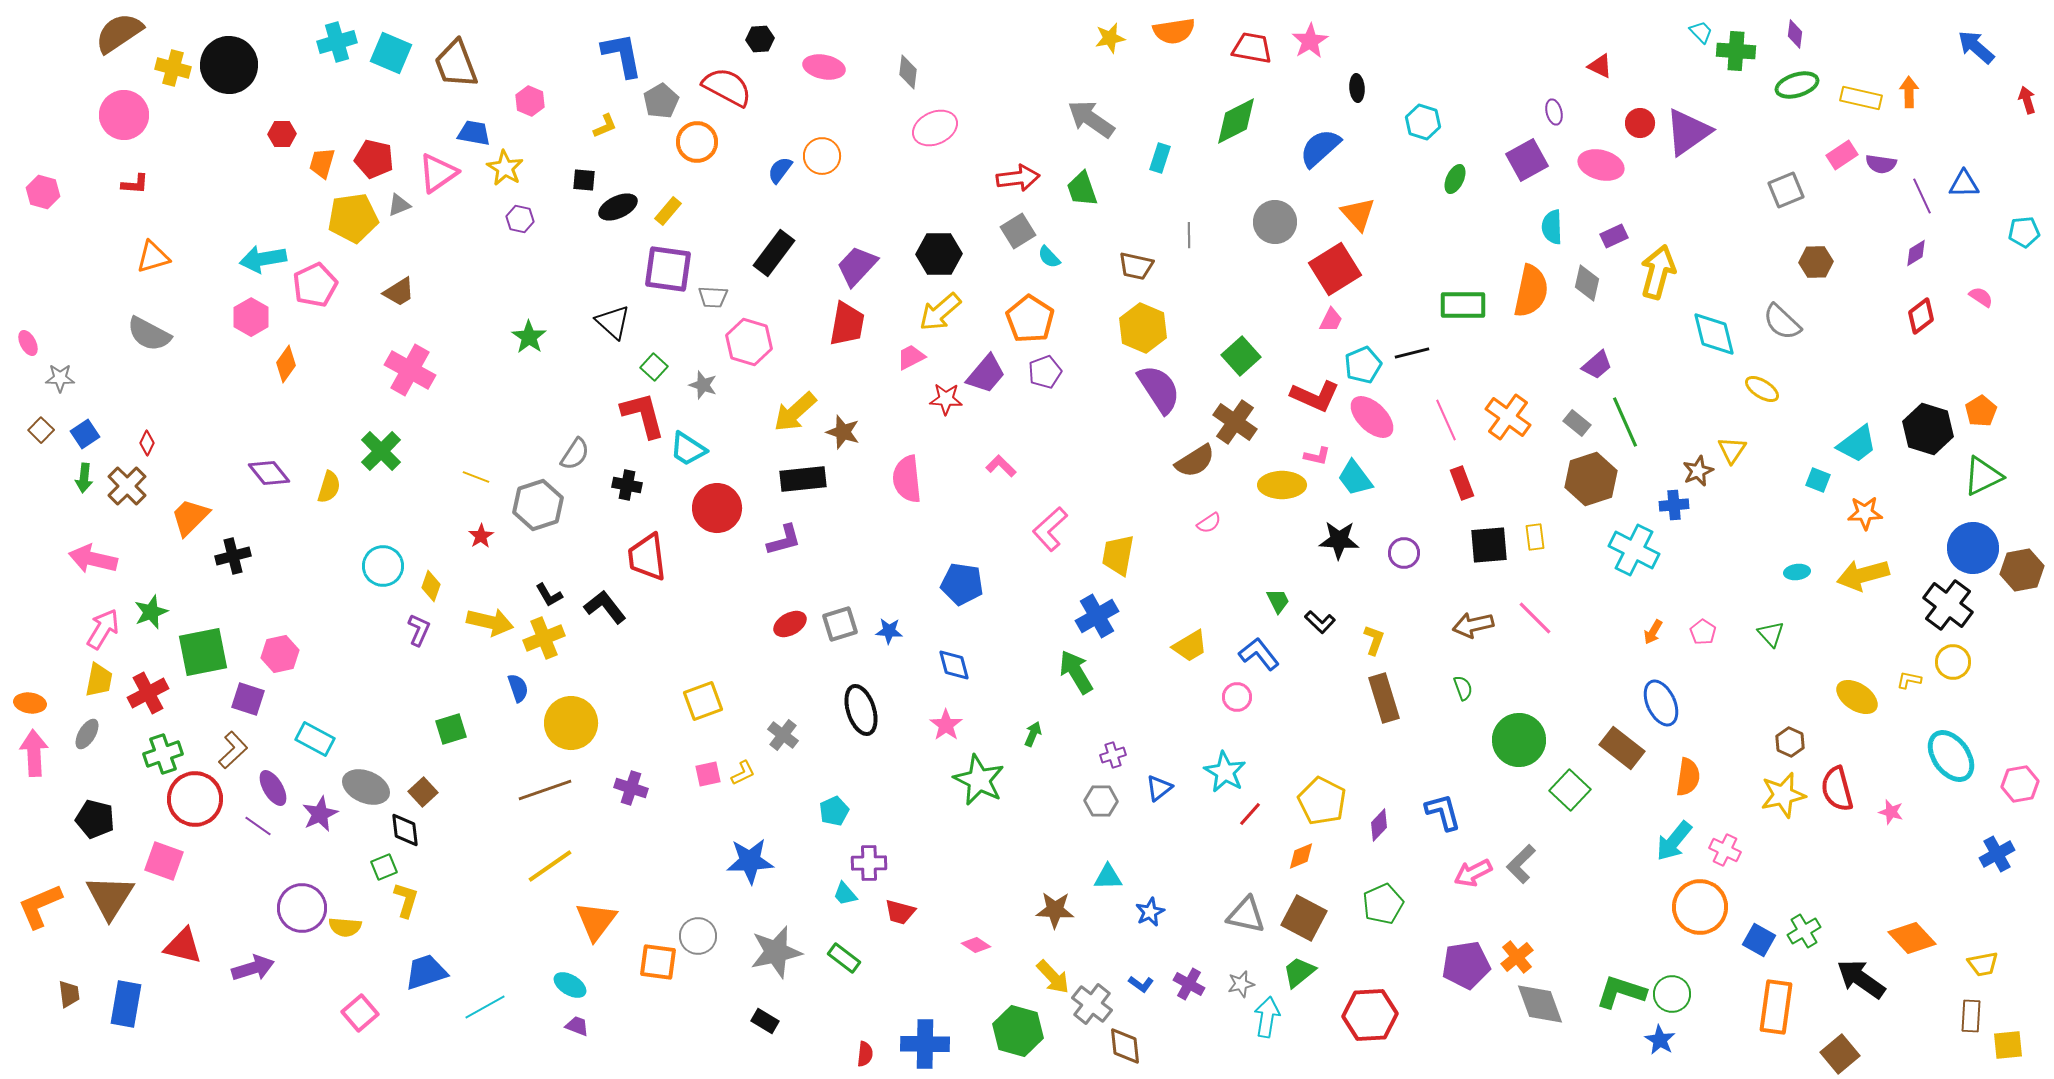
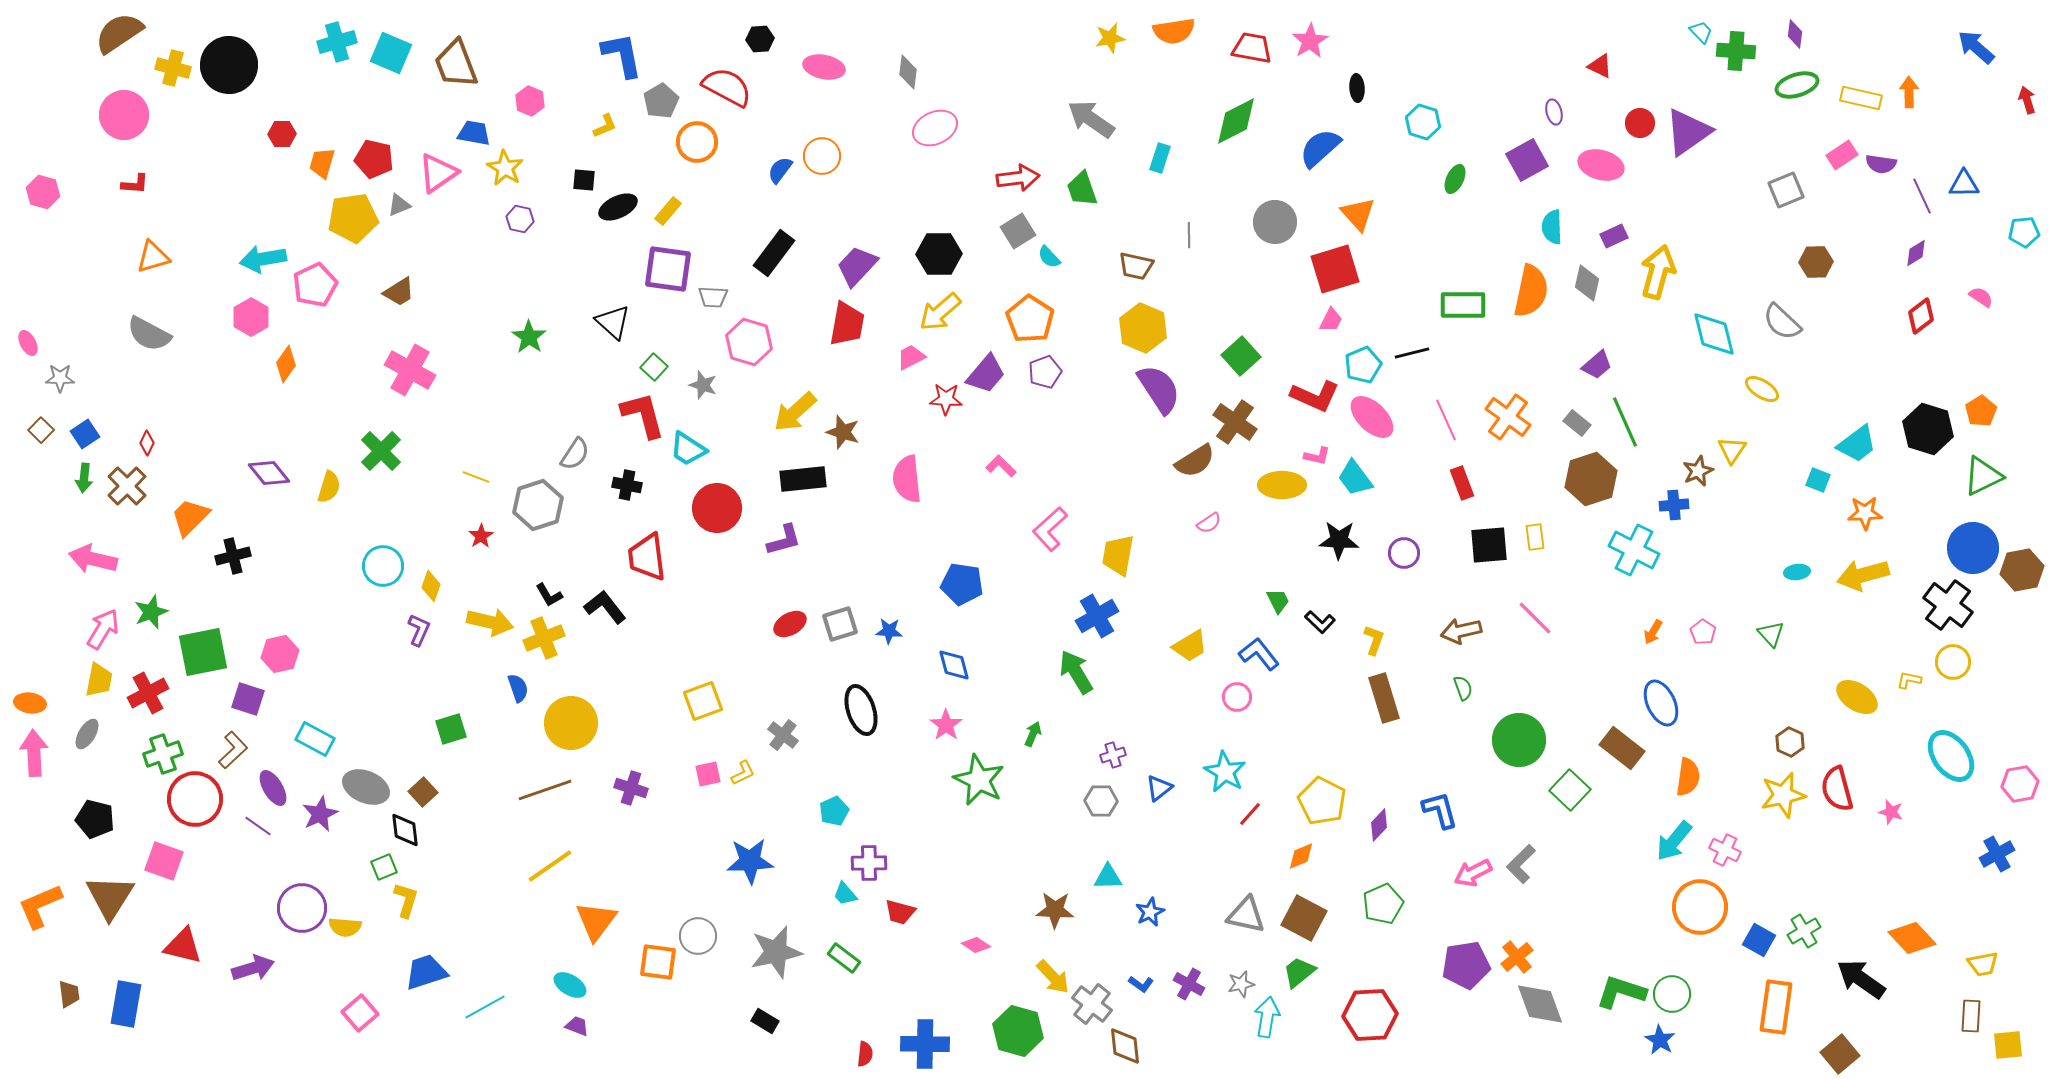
red square at (1335, 269): rotated 15 degrees clockwise
brown arrow at (1473, 625): moved 12 px left, 6 px down
blue L-shape at (1443, 812): moved 3 px left, 2 px up
